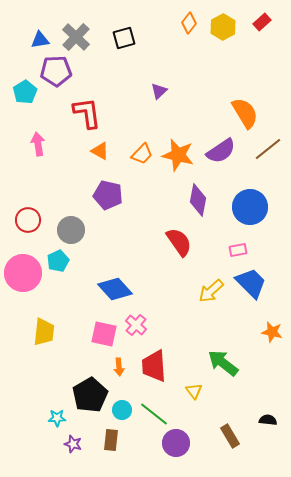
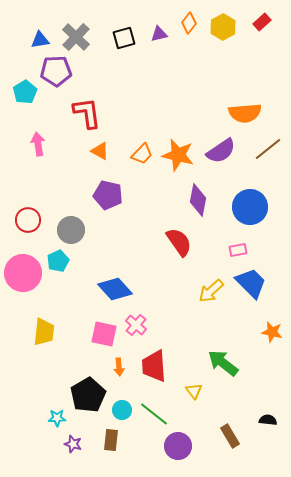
purple triangle at (159, 91): moved 57 px up; rotated 30 degrees clockwise
orange semicircle at (245, 113): rotated 116 degrees clockwise
black pentagon at (90, 395): moved 2 px left
purple circle at (176, 443): moved 2 px right, 3 px down
